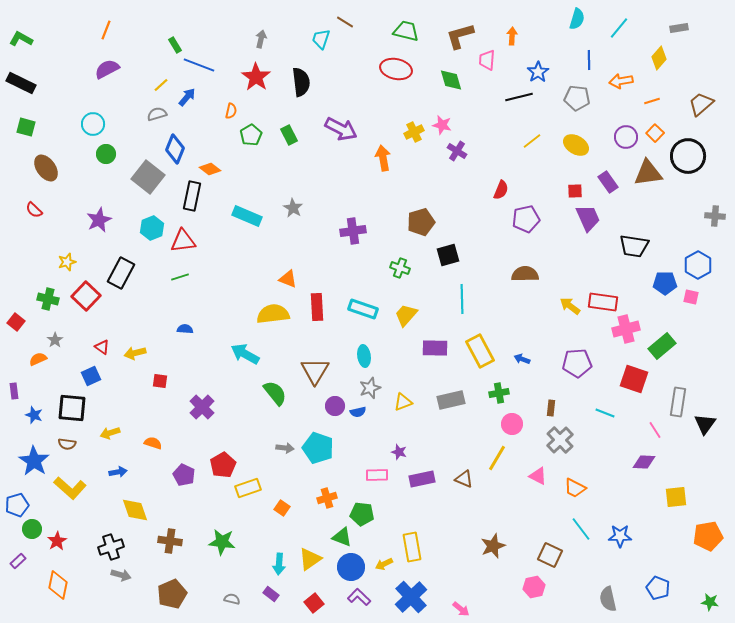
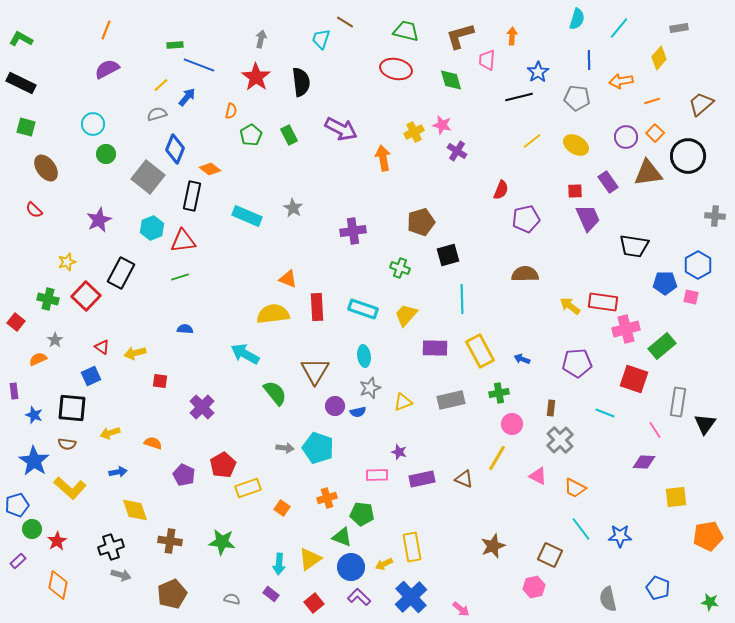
green rectangle at (175, 45): rotated 63 degrees counterclockwise
